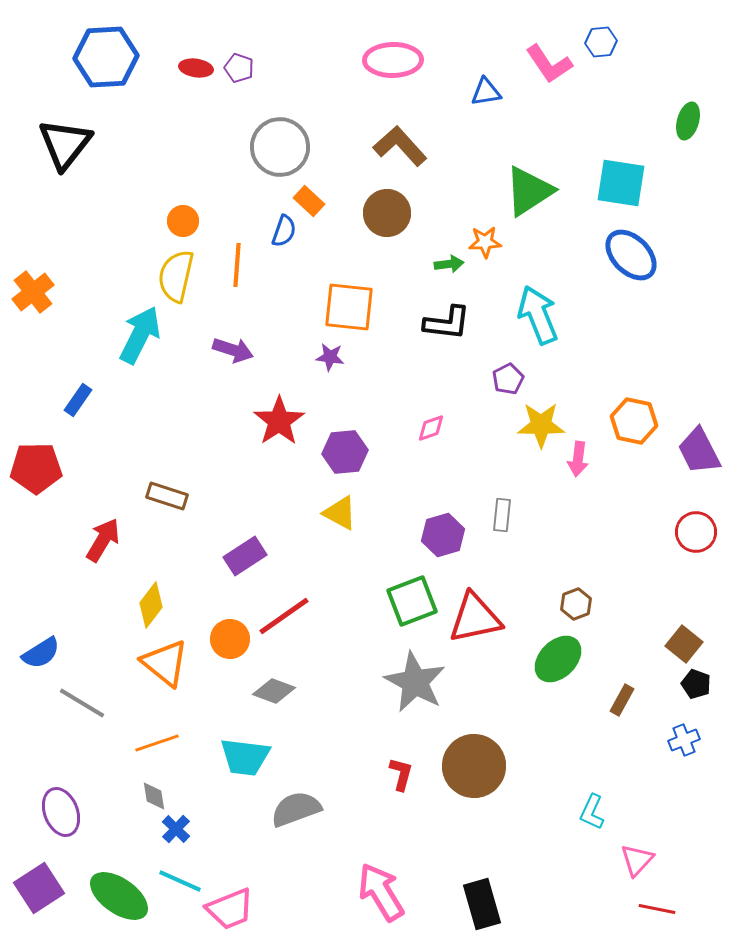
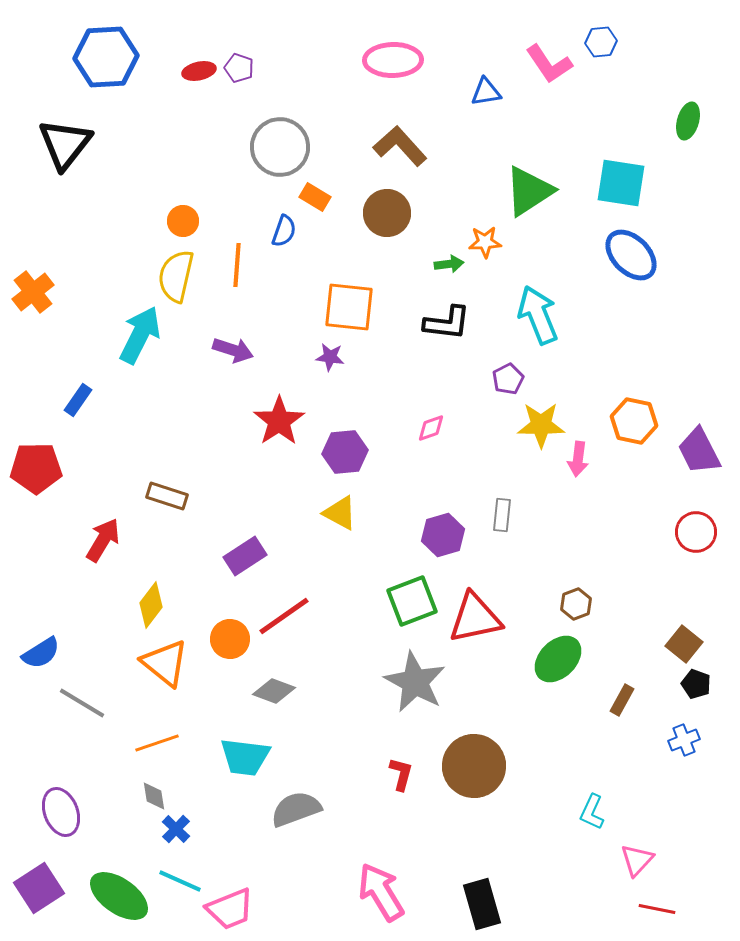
red ellipse at (196, 68): moved 3 px right, 3 px down; rotated 20 degrees counterclockwise
orange rectangle at (309, 201): moved 6 px right, 4 px up; rotated 12 degrees counterclockwise
